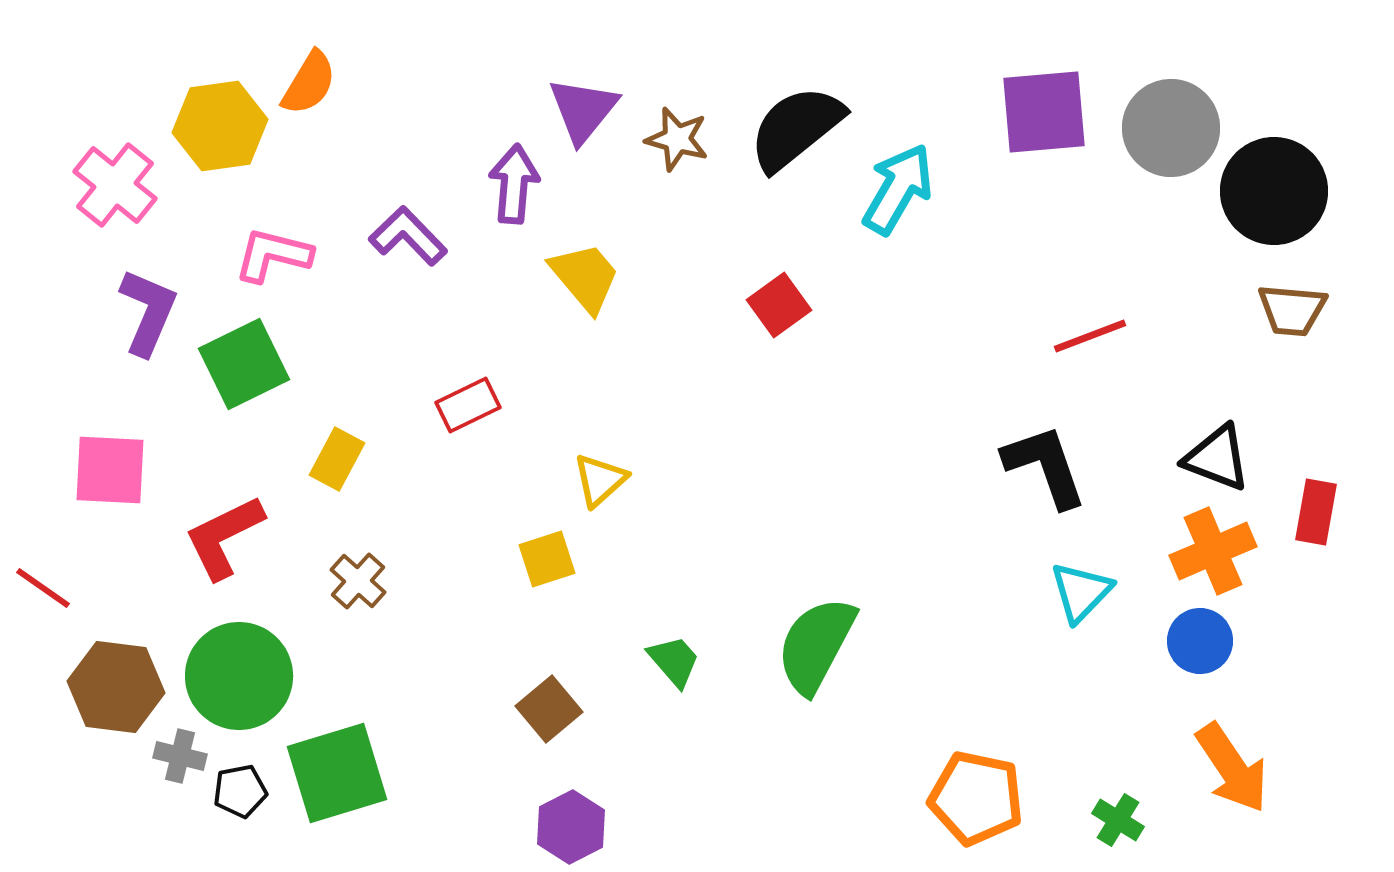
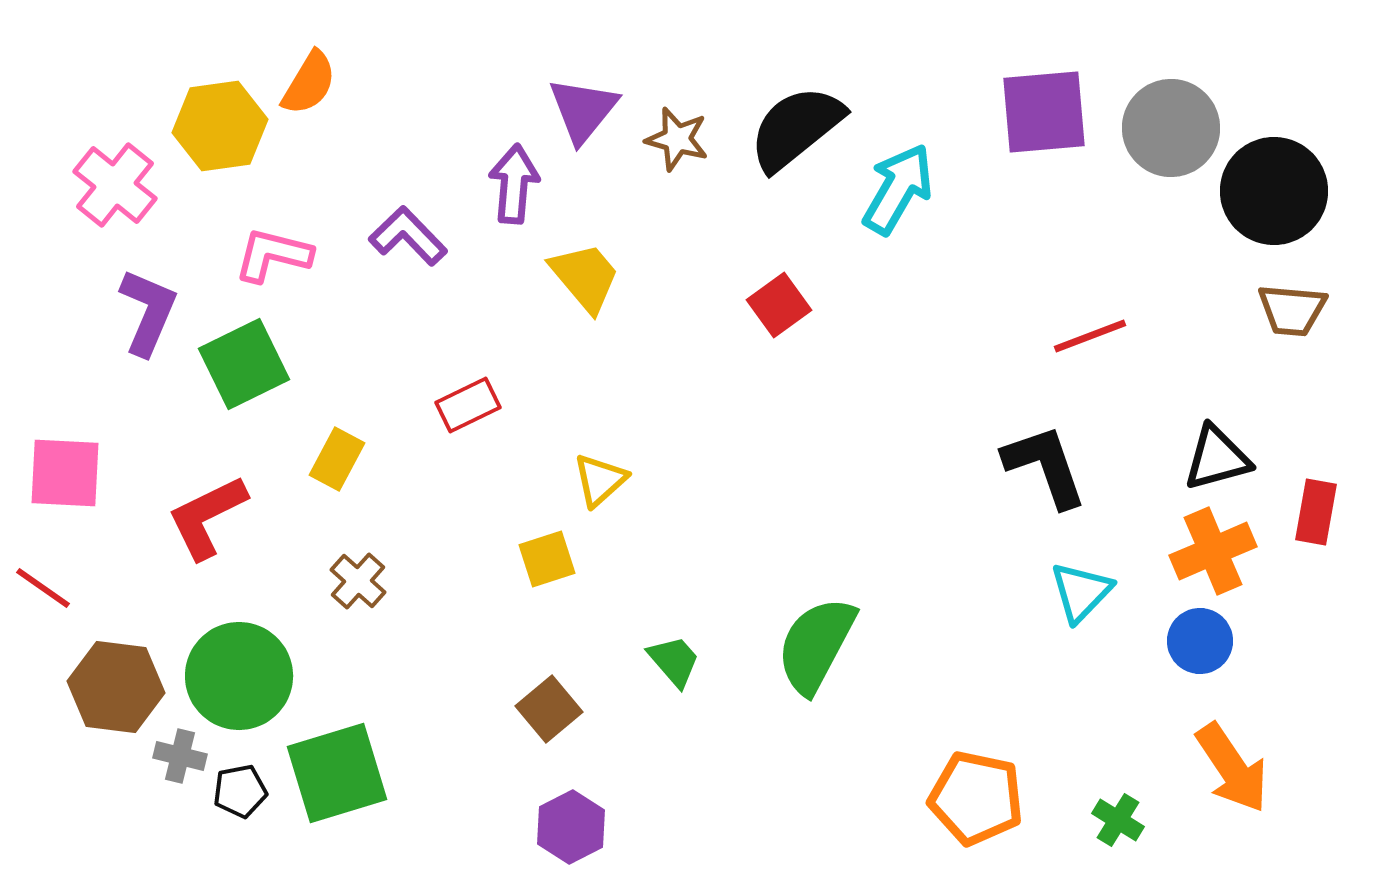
black triangle at (1217, 458): rotated 36 degrees counterclockwise
pink square at (110, 470): moved 45 px left, 3 px down
red L-shape at (224, 537): moved 17 px left, 20 px up
